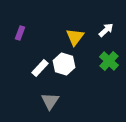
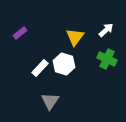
purple rectangle: rotated 32 degrees clockwise
green cross: moved 2 px left, 2 px up; rotated 18 degrees counterclockwise
